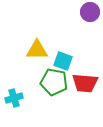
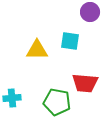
cyan square: moved 7 px right, 20 px up; rotated 12 degrees counterclockwise
green pentagon: moved 3 px right, 20 px down
cyan cross: moved 2 px left; rotated 12 degrees clockwise
